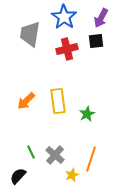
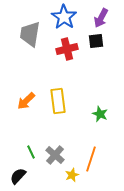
green star: moved 13 px right; rotated 21 degrees counterclockwise
